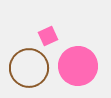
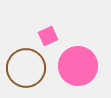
brown circle: moved 3 px left
